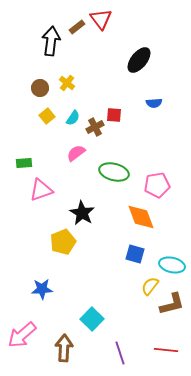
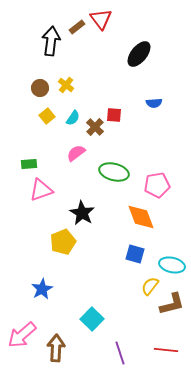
black ellipse: moved 6 px up
yellow cross: moved 1 px left, 2 px down
brown cross: rotated 18 degrees counterclockwise
green rectangle: moved 5 px right, 1 px down
blue star: rotated 25 degrees counterclockwise
brown arrow: moved 8 px left
